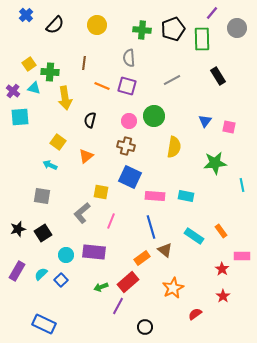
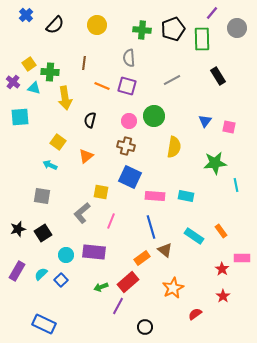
purple cross at (13, 91): moved 9 px up
cyan line at (242, 185): moved 6 px left
pink rectangle at (242, 256): moved 2 px down
